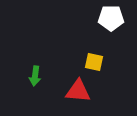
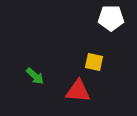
green arrow: rotated 54 degrees counterclockwise
